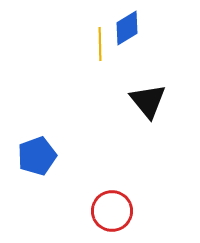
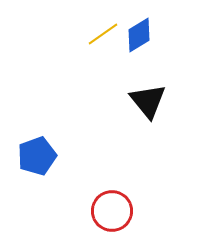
blue diamond: moved 12 px right, 7 px down
yellow line: moved 3 px right, 10 px up; rotated 56 degrees clockwise
